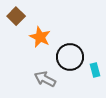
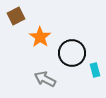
brown square: rotated 18 degrees clockwise
orange star: rotated 10 degrees clockwise
black circle: moved 2 px right, 4 px up
